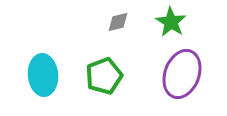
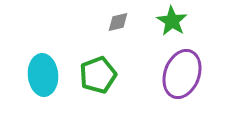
green star: moved 1 px right, 1 px up
green pentagon: moved 6 px left, 1 px up
